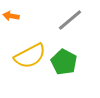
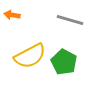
orange arrow: moved 1 px right, 1 px up
gray line: rotated 56 degrees clockwise
